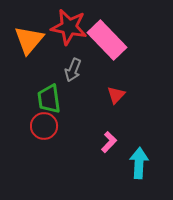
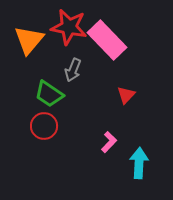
red triangle: moved 10 px right
green trapezoid: moved 5 px up; rotated 48 degrees counterclockwise
